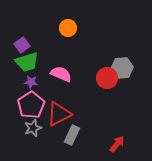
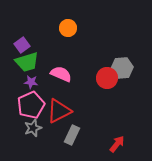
pink pentagon: rotated 8 degrees clockwise
red triangle: moved 3 px up
